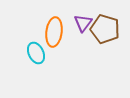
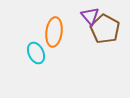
purple triangle: moved 7 px right, 7 px up; rotated 18 degrees counterclockwise
brown pentagon: rotated 12 degrees clockwise
